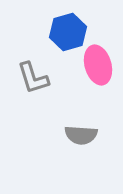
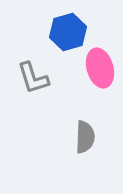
pink ellipse: moved 2 px right, 3 px down
gray semicircle: moved 4 px right, 2 px down; rotated 92 degrees counterclockwise
